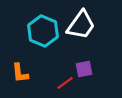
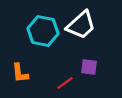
white trapezoid: rotated 12 degrees clockwise
cyan hexagon: rotated 12 degrees counterclockwise
purple square: moved 5 px right, 2 px up; rotated 18 degrees clockwise
